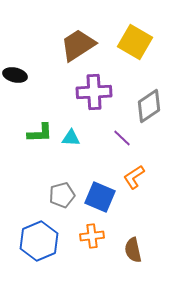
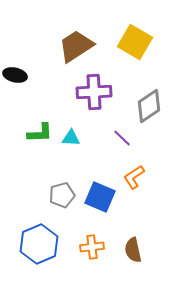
brown trapezoid: moved 2 px left, 1 px down
orange cross: moved 11 px down
blue hexagon: moved 3 px down
